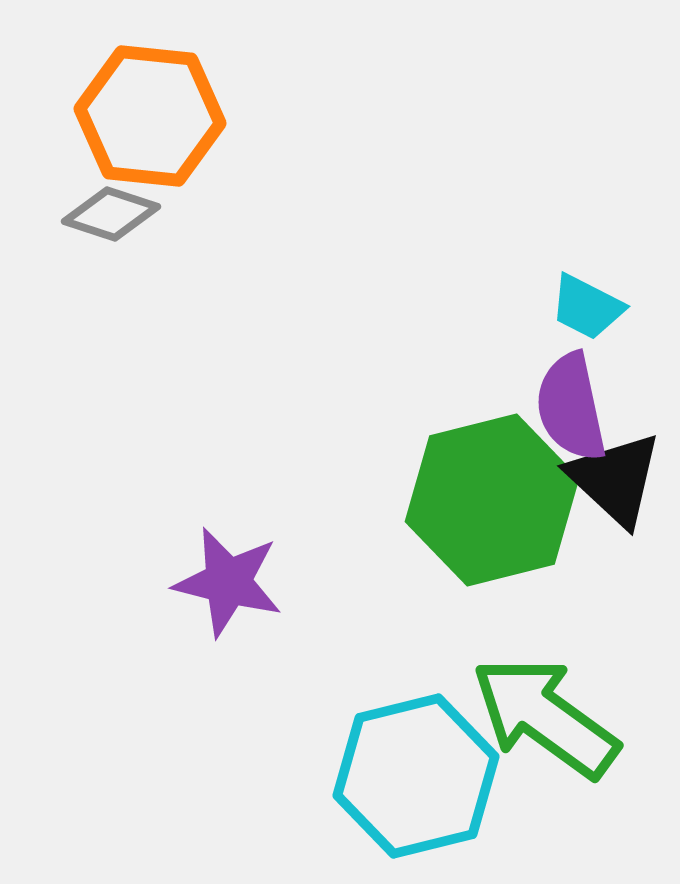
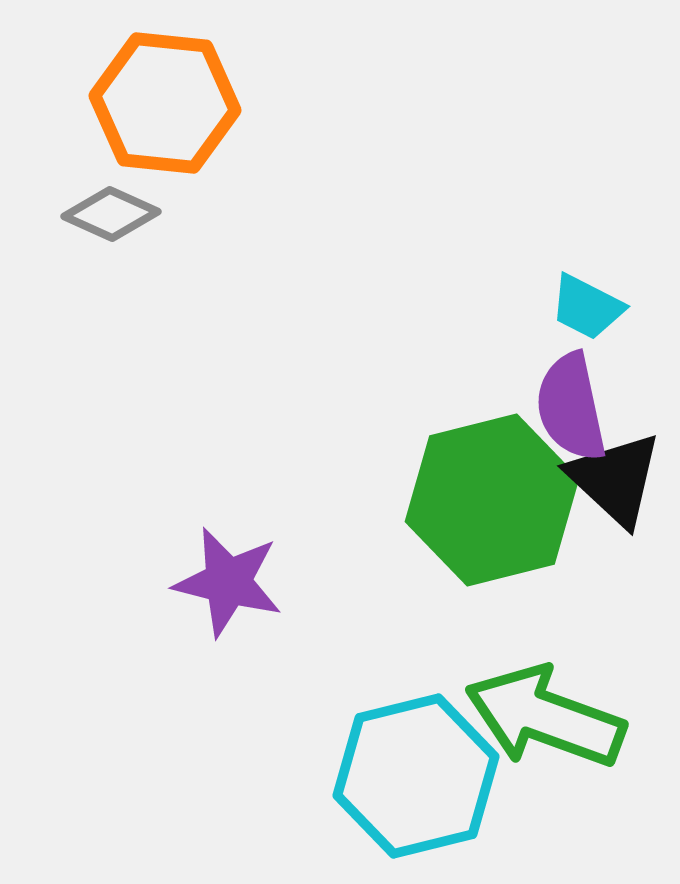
orange hexagon: moved 15 px right, 13 px up
gray diamond: rotated 6 degrees clockwise
green arrow: rotated 16 degrees counterclockwise
